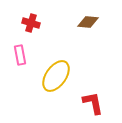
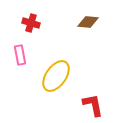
red L-shape: moved 2 px down
